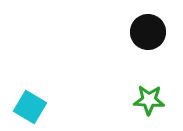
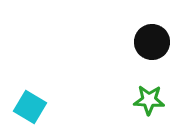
black circle: moved 4 px right, 10 px down
